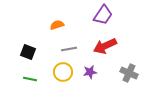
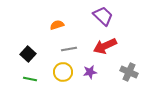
purple trapezoid: moved 1 px down; rotated 80 degrees counterclockwise
black square: moved 2 px down; rotated 21 degrees clockwise
gray cross: moved 1 px up
